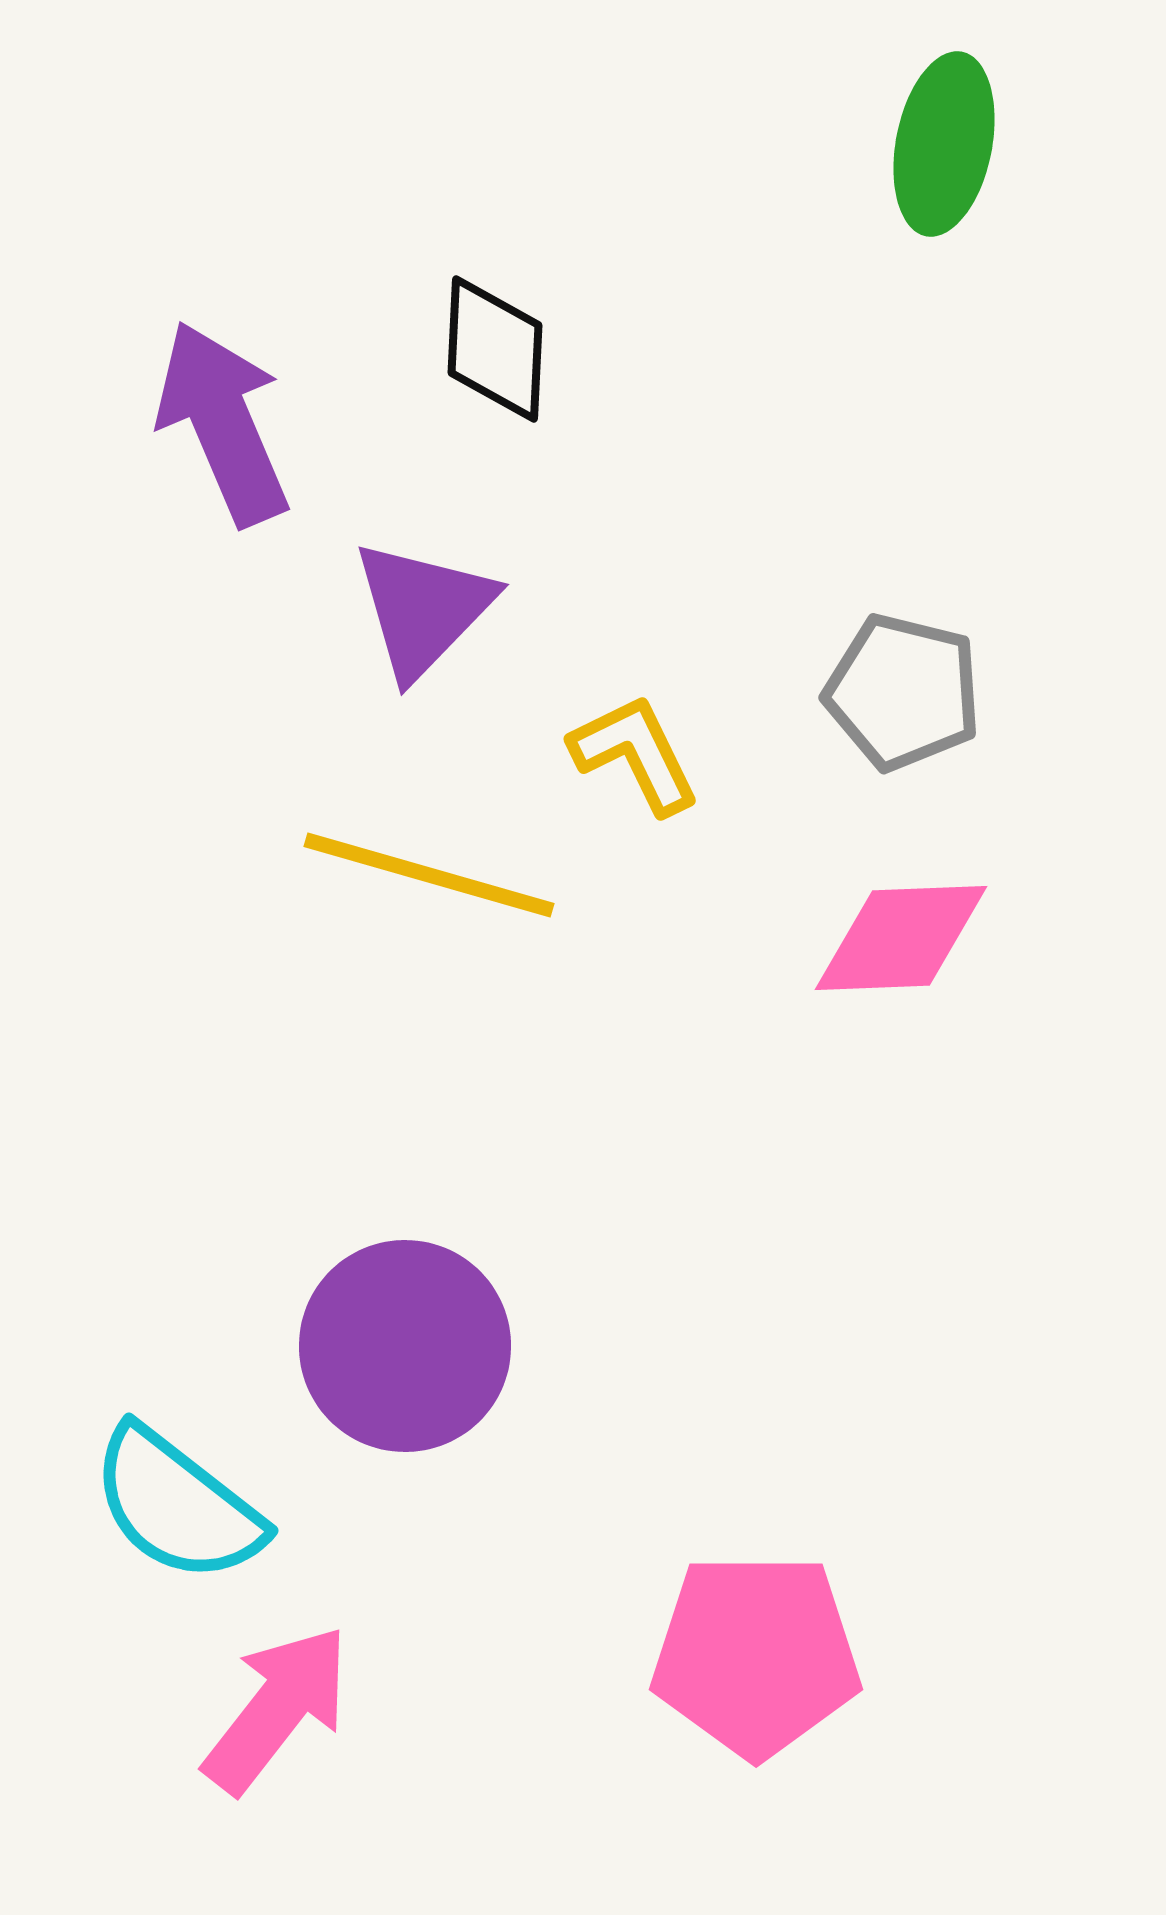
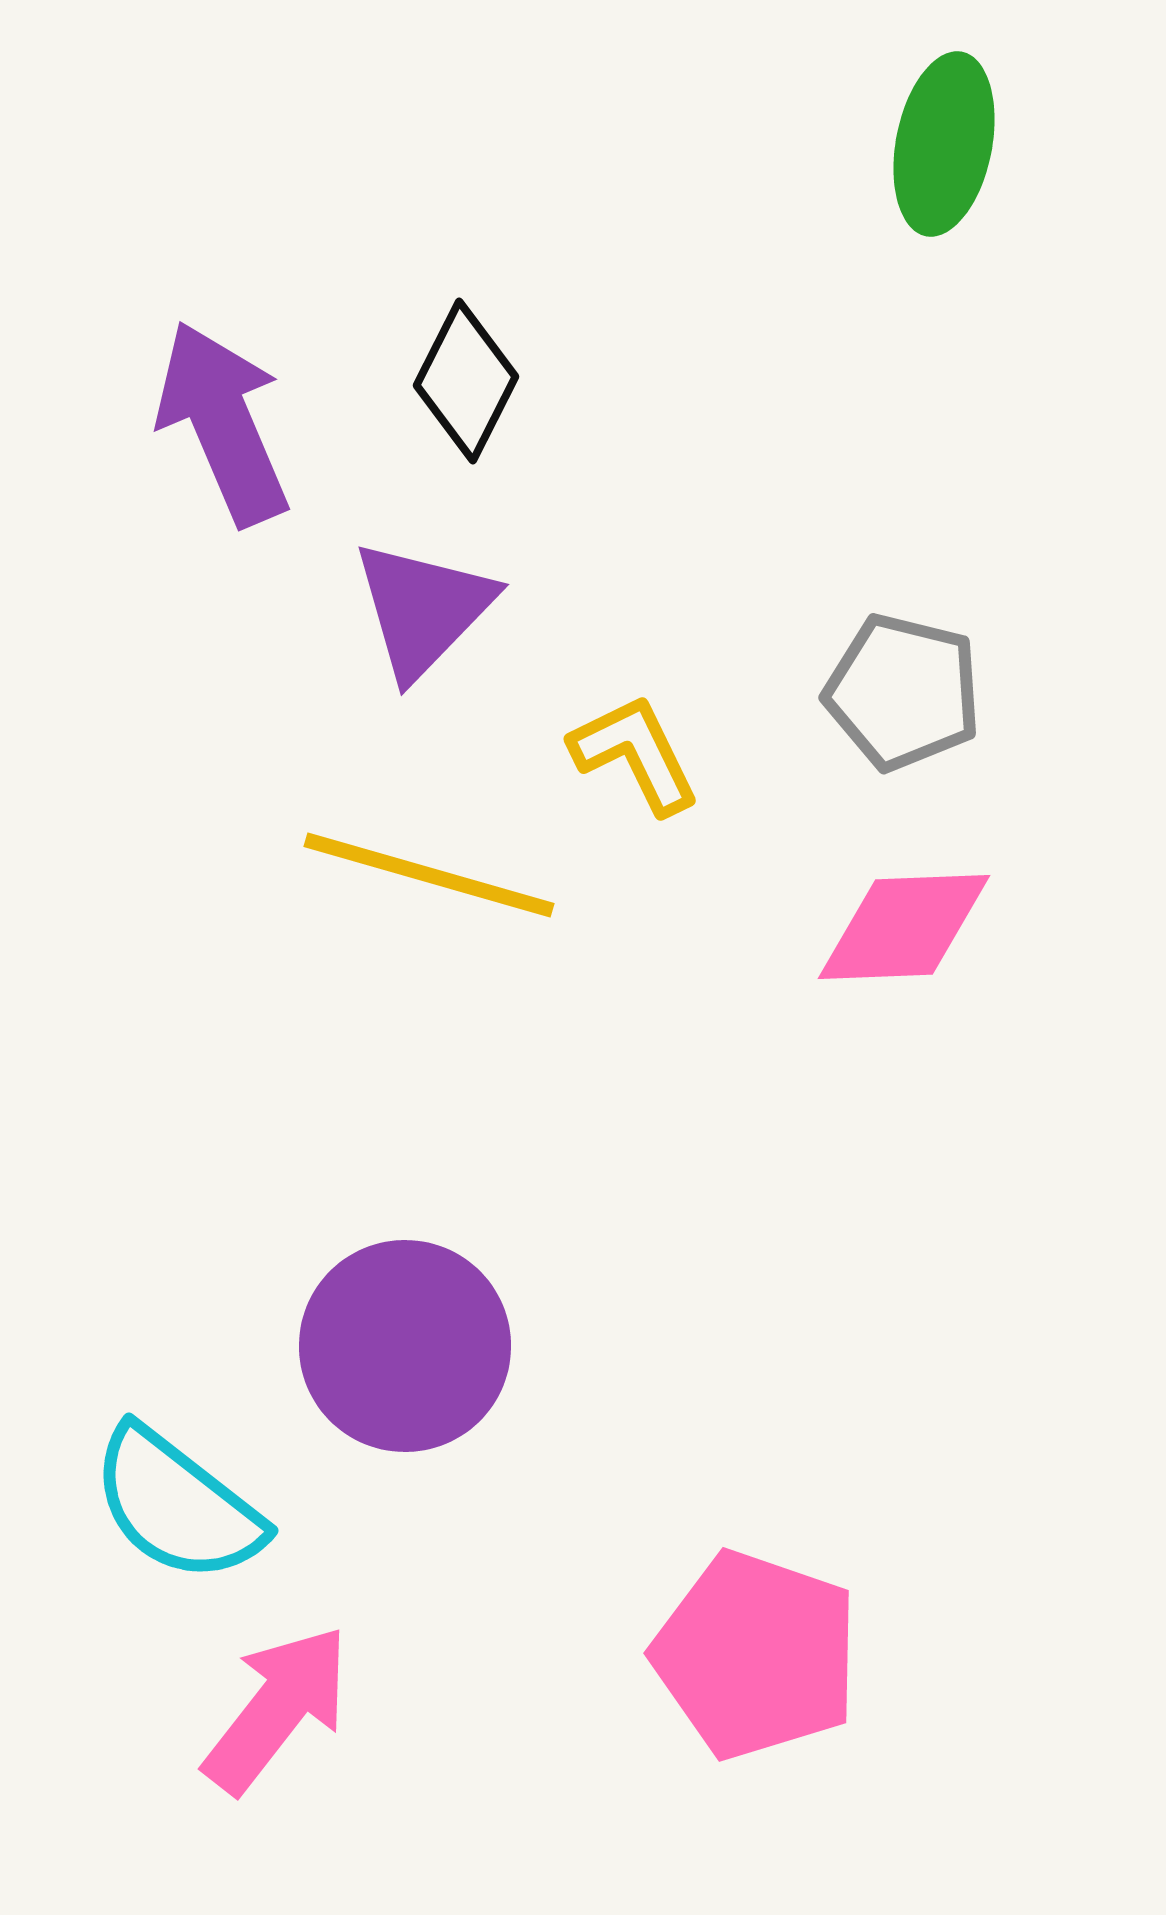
black diamond: moved 29 px left, 32 px down; rotated 24 degrees clockwise
pink diamond: moved 3 px right, 11 px up
pink pentagon: rotated 19 degrees clockwise
